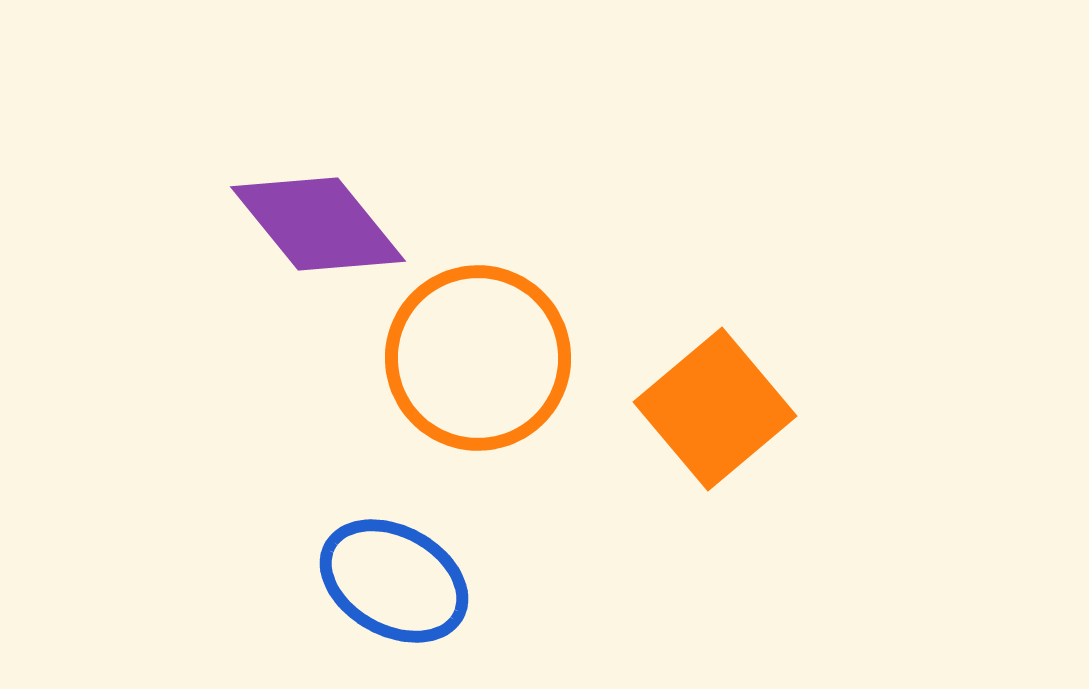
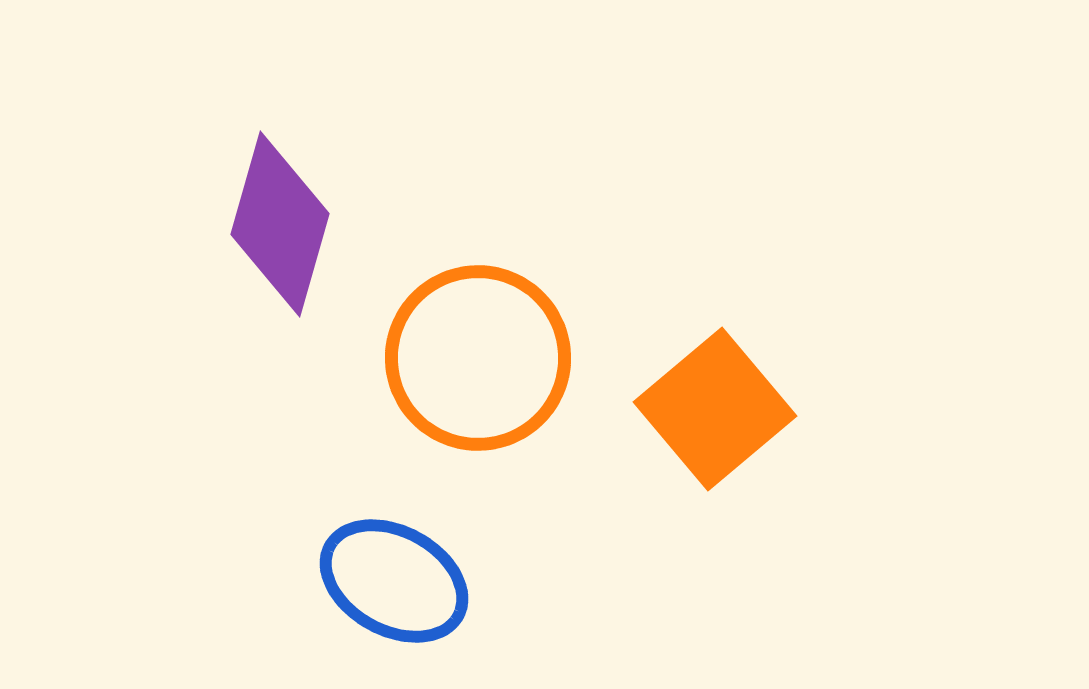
purple diamond: moved 38 px left; rotated 55 degrees clockwise
